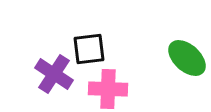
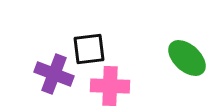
purple cross: rotated 12 degrees counterclockwise
pink cross: moved 2 px right, 3 px up
